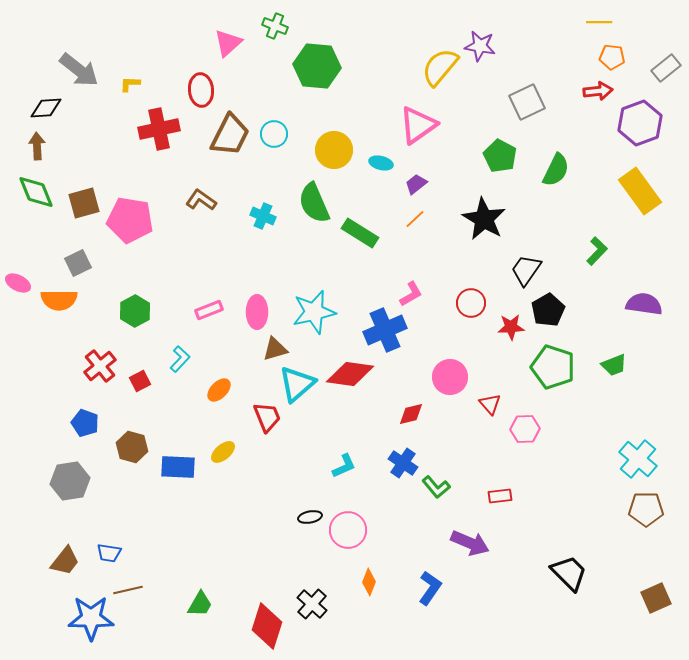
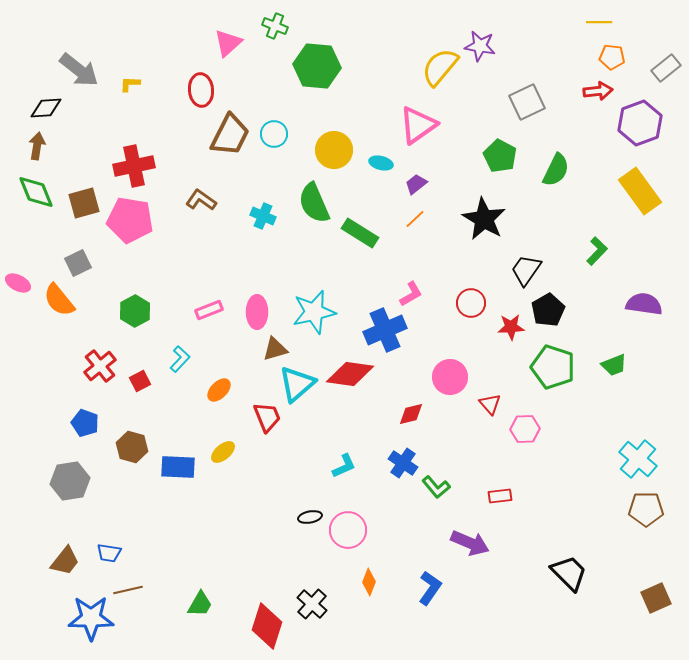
red cross at (159, 129): moved 25 px left, 37 px down
brown arrow at (37, 146): rotated 12 degrees clockwise
orange semicircle at (59, 300): rotated 51 degrees clockwise
